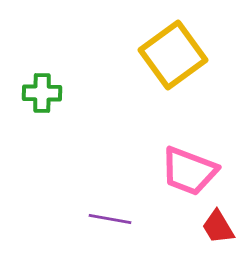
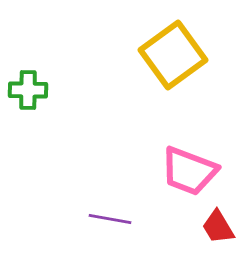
green cross: moved 14 px left, 3 px up
